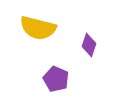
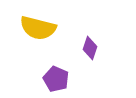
purple diamond: moved 1 px right, 3 px down
